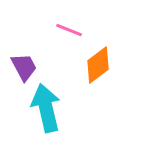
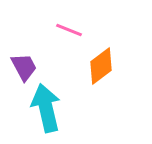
orange diamond: moved 3 px right, 1 px down
